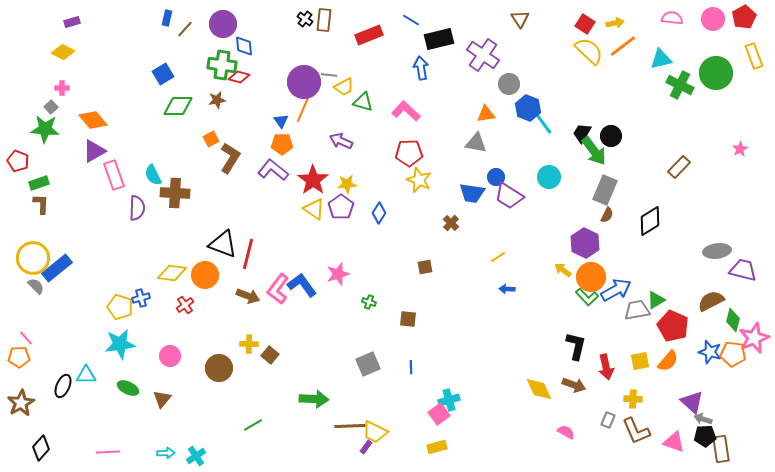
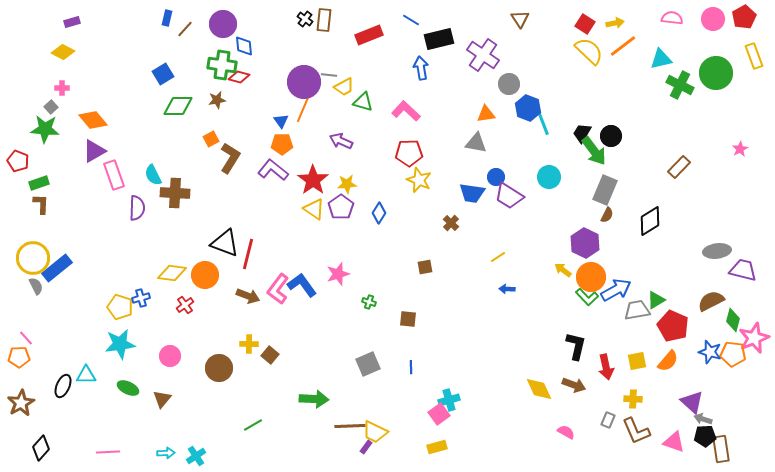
cyan line at (543, 123): rotated 15 degrees clockwise
black triangle at (223, 244): moved 2 px right, 1 px up
gray semicircle at (36, 286): rotated 18 degrees clockwise
yellow square at (640, 361): moved 3 px left
